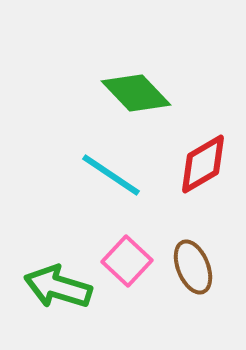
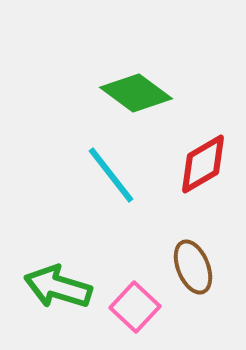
green diamond: rotated 10 degrees counterclockwise
cyan line: rotated 18 degrees clockwise
pink square: moved 8 px right, 46 px down
